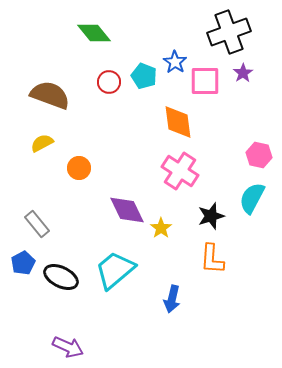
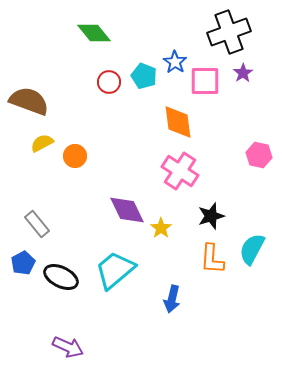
brown semicircle: moved 21 px left, 6 px down
orange circle: moved 4 px left, 12 px up
cyan semicircle: moved 51 px down
